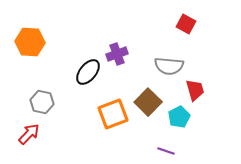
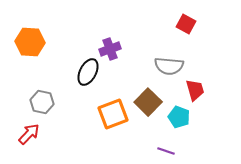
purple cross: moved 7 px left, 5 px up
black ellipse: rotated 12 degrees counterclockwise
cyan pentagon: rotated 25 degrees counterclockwise
